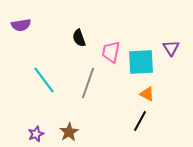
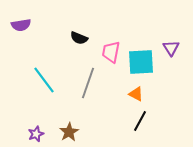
black semicircle: rotated 48 degrees counterclockwise
orange triangle: moved 11 px left
